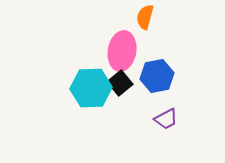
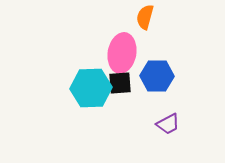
pink ellipse: moved 2 px down
blue hexagon: rotated 12 degrees clockwise
black square: rotated 35 degrees clockwise
purple trapezoid: moved 2 px right, 5 px down
